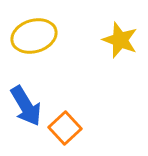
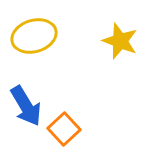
yellow star: moved 1 px down
orange square: moved 1 px left, 1 px down
